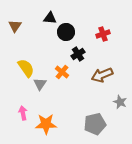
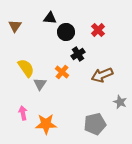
red cross: moved 5 px left, 4 px up; rotated 24 degrees counterclockwise
